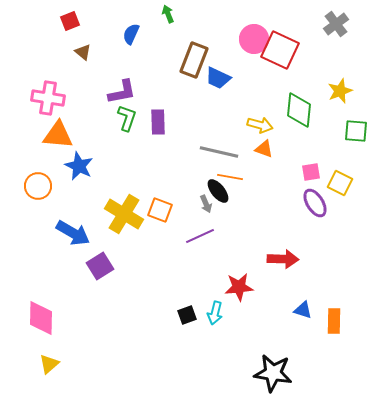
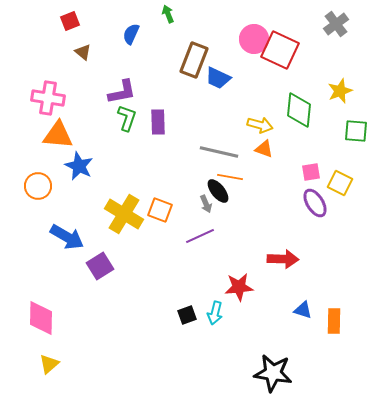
blue arrow at (73, 233): moved 6 px left, 4 px down
